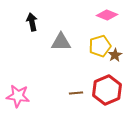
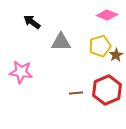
black arrow: rotated 42 degrees counterclockwise
brown star: moved 1 px right
pink star: moved 3 px right, 24 px up
